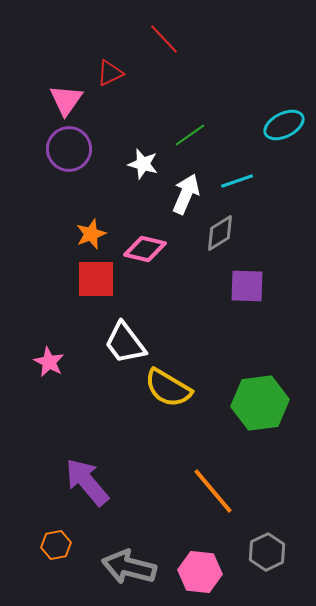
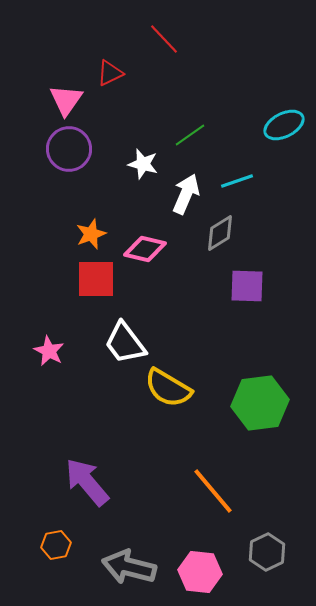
pink star: moved 11 px up
